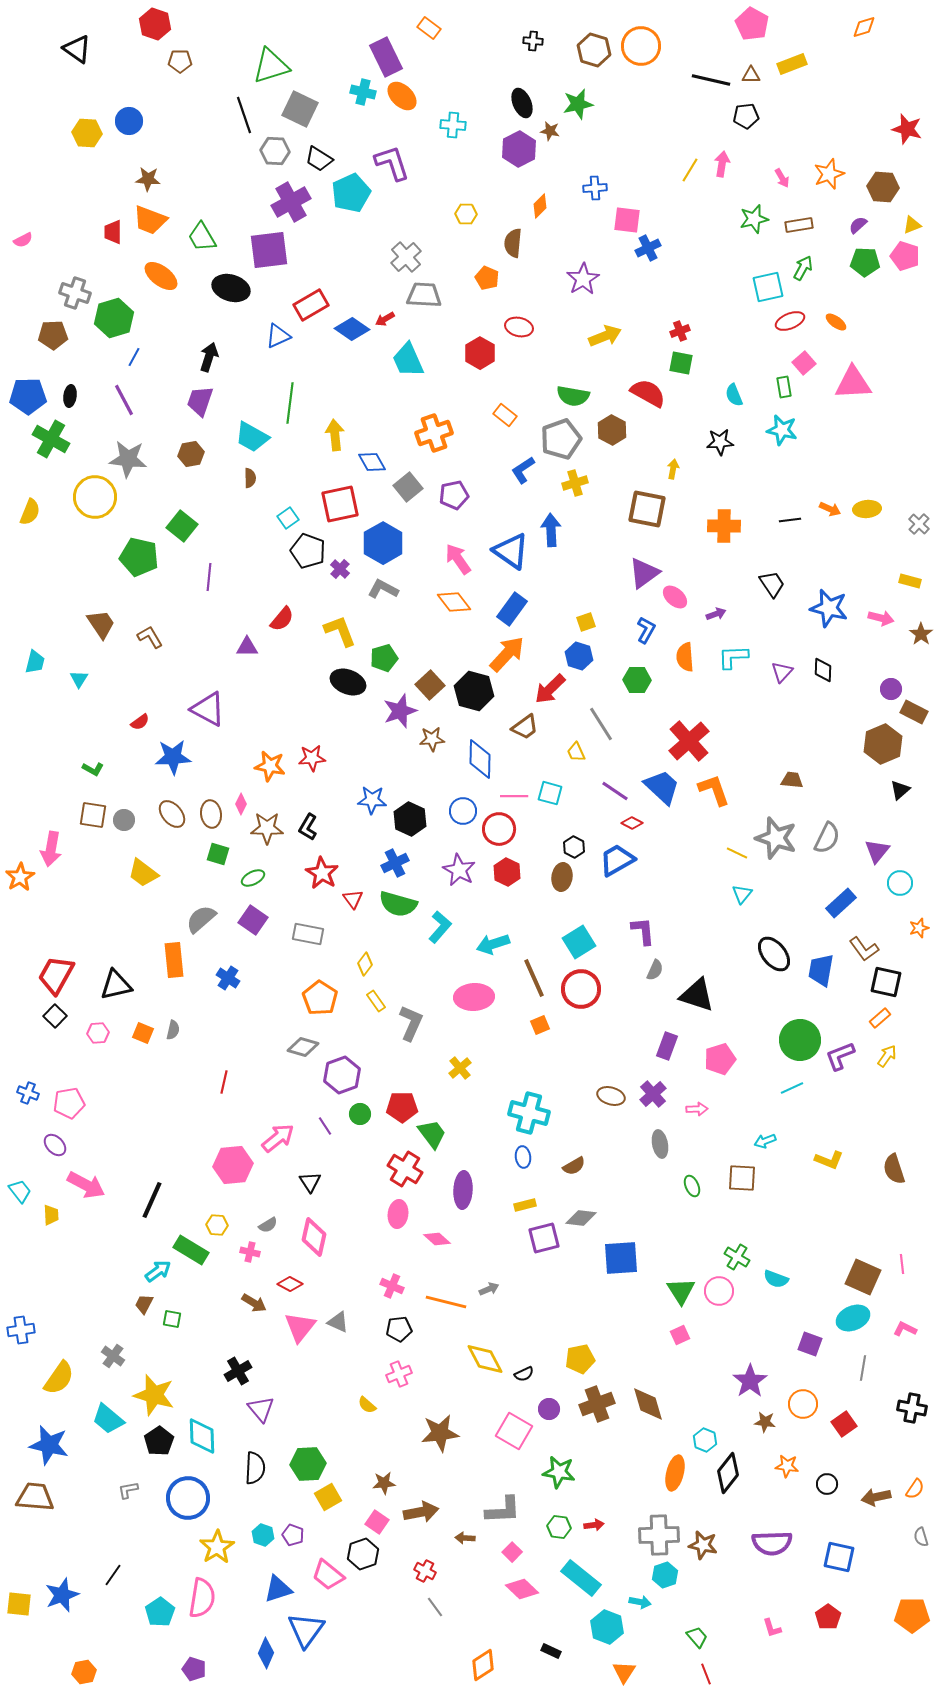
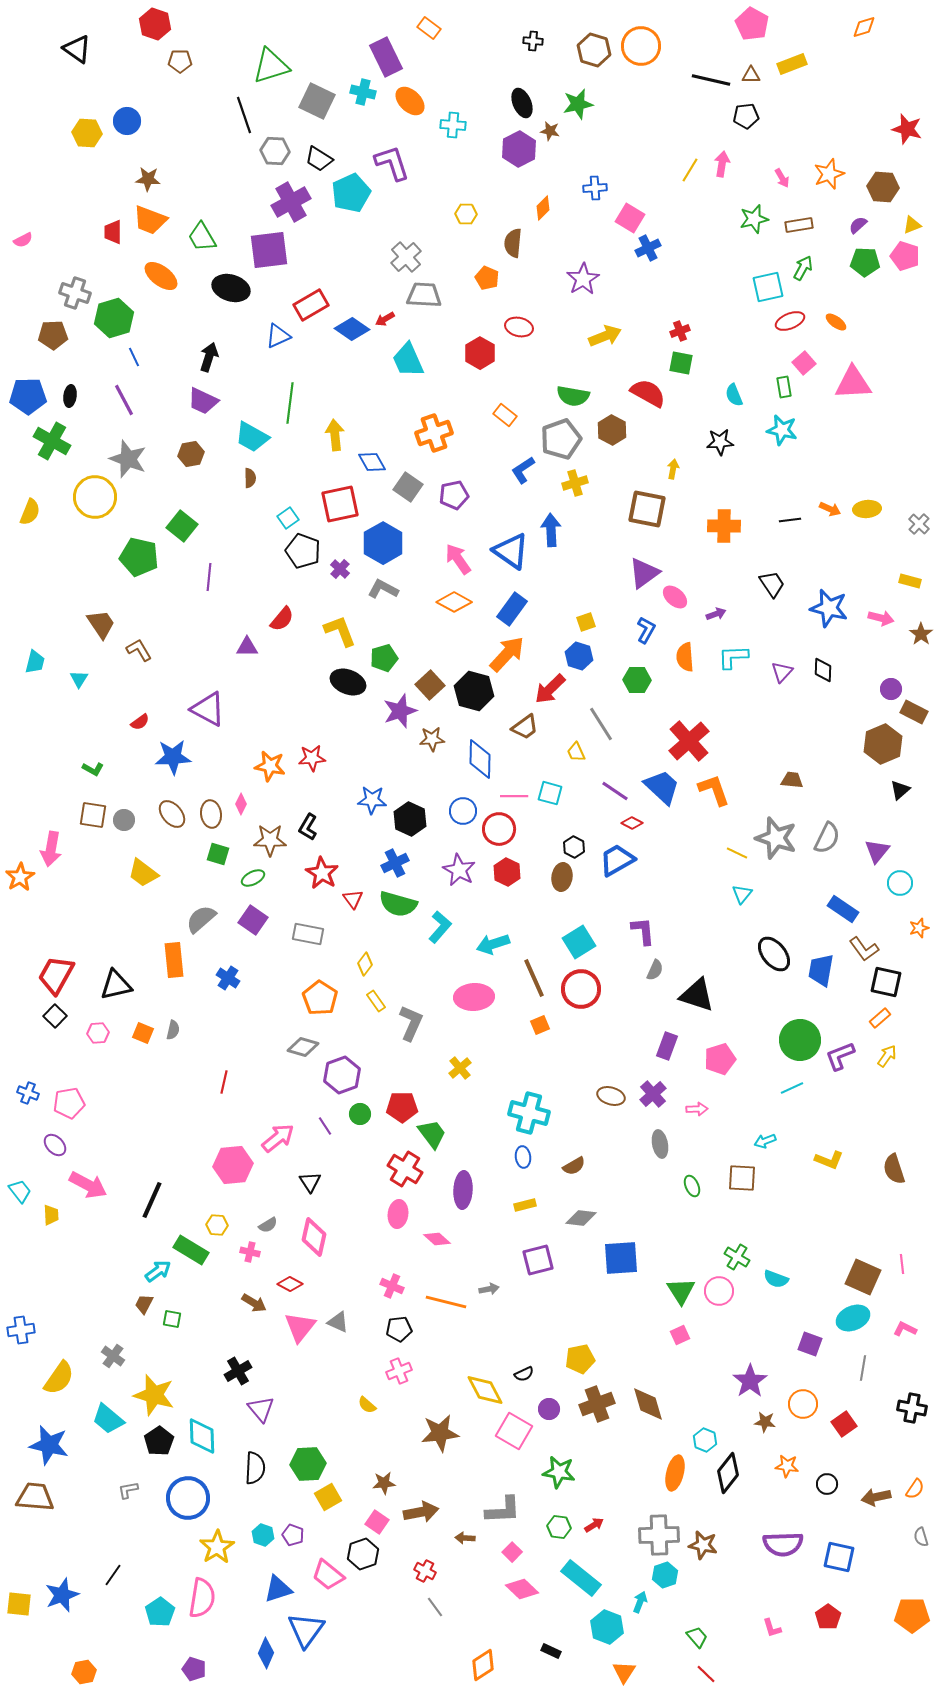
orange ellipse at (402, 96): moved 8 px right, 5 px down
gray square at (300, 109): moved 17 px right, 8 px up
blue circle at (129, 121): moved 2 px left
orange diamond at (540, 206): moved 3 px right, 2 px down
pink square at (627, 220): moved 3 px right, 2 px up; rotated 24 degrees clockwise
blue line at (134, 357): rotated 54 degrees counterclockwise
purple trapezoid at (200, 401): moved 3 px right; rotated 84 degrees counterclockwise
green cross at (51, 439): moved 1 px right, 2 px down
gray star at (128, 459): rotated 15 degrees clockwise
gray square at (408, 487): rotated 16 degrees counterclockwise
black pentagon at (308, 551): moved 5 px left
orange diamond at (454, 602): rotated 24 degrees counterclockwise
brown L-shape at (150, 637): moved 11 px left, 13 px down
brown star at (267, 828): moved 3 px right, 12 px down
blue rectangle at (841, 903): moved 2 px right, 6 px down; rotated 76 degrees clockwise
pink arrow at (86, 1185): moved 2 px right
purple square at (544, 1238): moved 6 px left, 22 px down
gray arrow at (489, 1289): rotated 12 degrees clockwise
yellow diamond at (485, 1359): moved 31 px down
pink cross at (399, 1374): moved 3 px up
red arrow at (594, 1525): rotated 24 degrees counterclockwise
purple semicircle at (772, 1543): moved 11 px right, 1 px down
cyan arrow at (640, 1602): rotated 80 degrees counterclockwise
red line at (706, 1674): rotated 25 degrees counterclockwise
